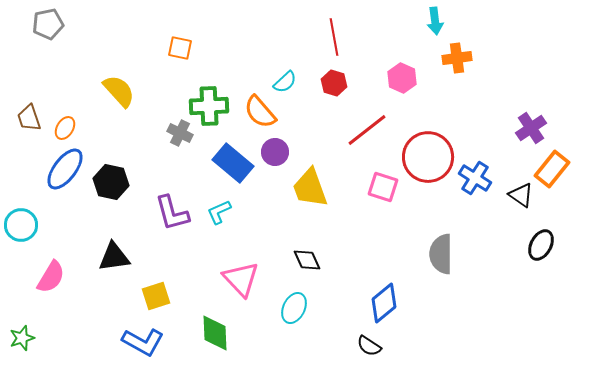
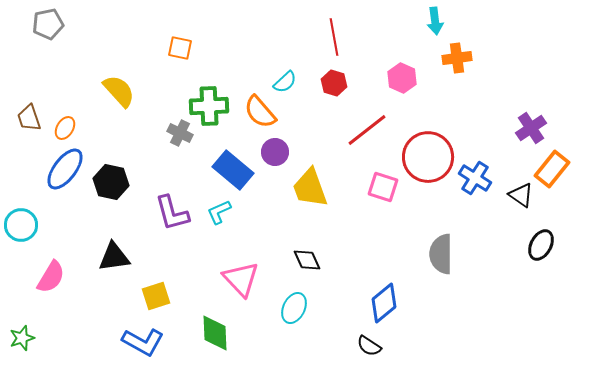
blue rectangle at (233, 163): moved 7 px down
